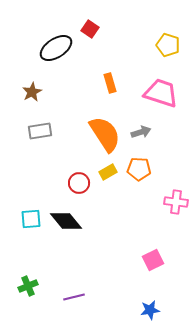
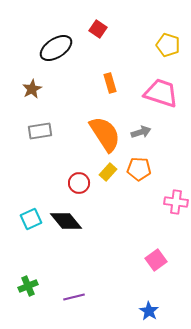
red square: moved 8 px right
brown star: moved 3 px up
yellow rectangle: rotated 18 degrees counterclockwise
cyan square: rotated 20 degrees counterclockwise
pink square: moved 3 px right; rotated 10 degrees counterclockwise
blue star: moved 1 px left, 1 px down; rotated 30 degrees counterclockwise
